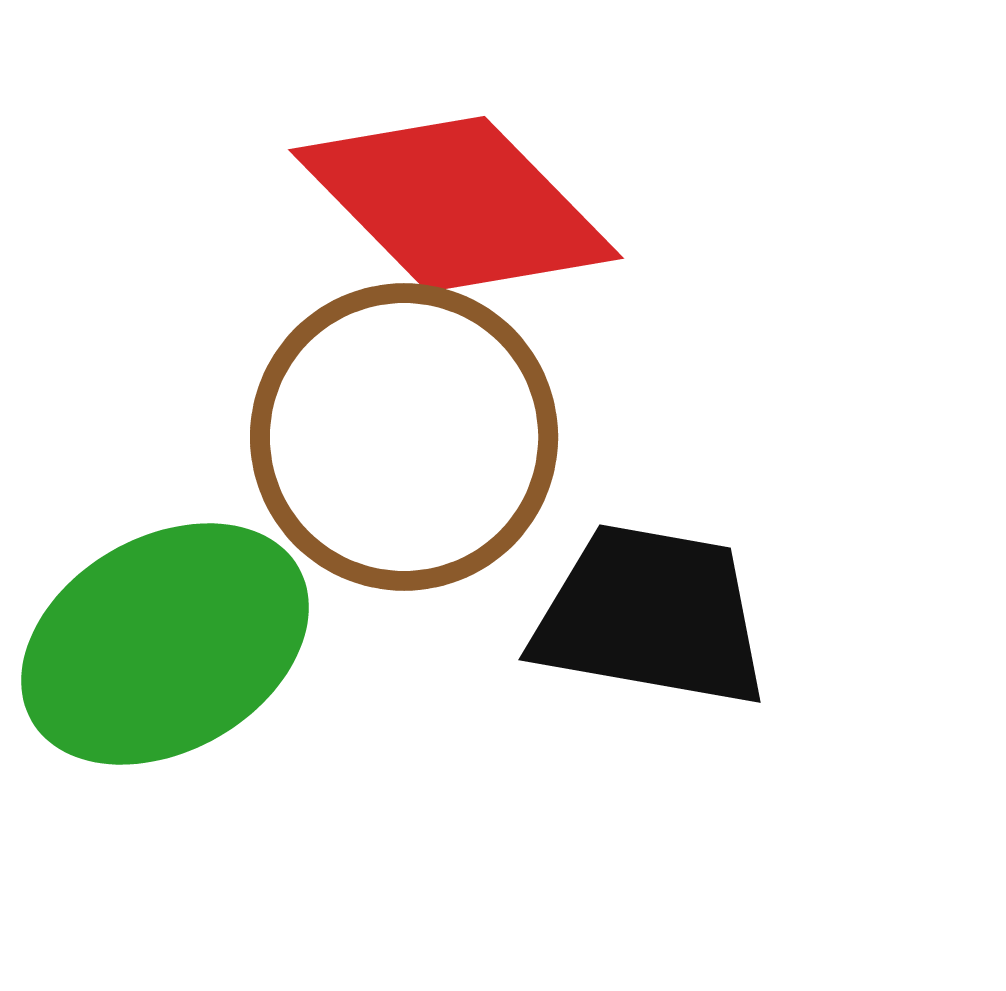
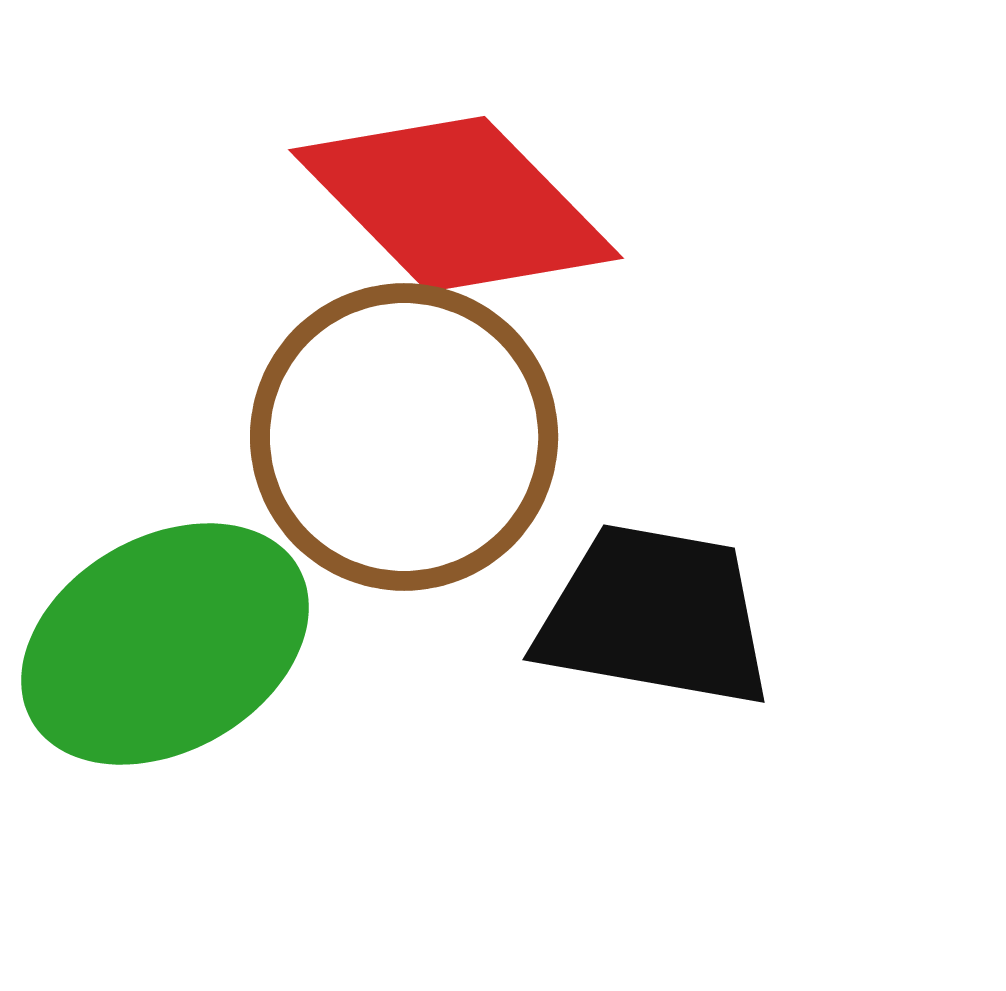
black trapezoid: moved 4 px right
